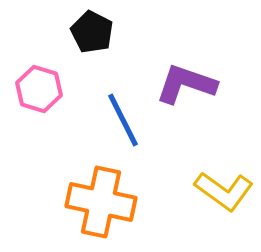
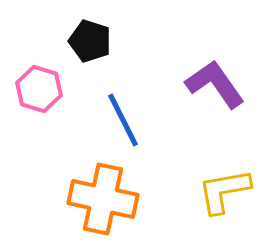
black pentagon: moved 2 px left, 9 px down; rotated 9 degrees counterclockwise
purple L-shape: moved 29 px right; rotated 36 degrees clockwise
yellow L-shape: rotated 134 degrees clockwise
orange cross: moved 2 px right, 3 px up
